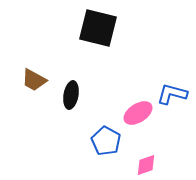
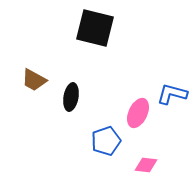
black square: moved 3 px left
black ellipse: moved 2 px down
pink ellipse: rotated 32 degrees counterclockwise
blue pentagon: rotated 24 degrees clockwise
pink diamond: rotated 25 degrees clockwise
